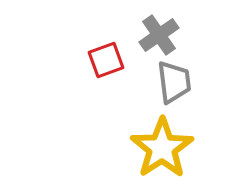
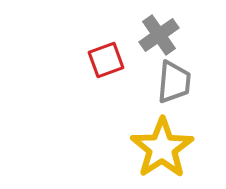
gray trapezoid: rotated 12 degrees clockwise
